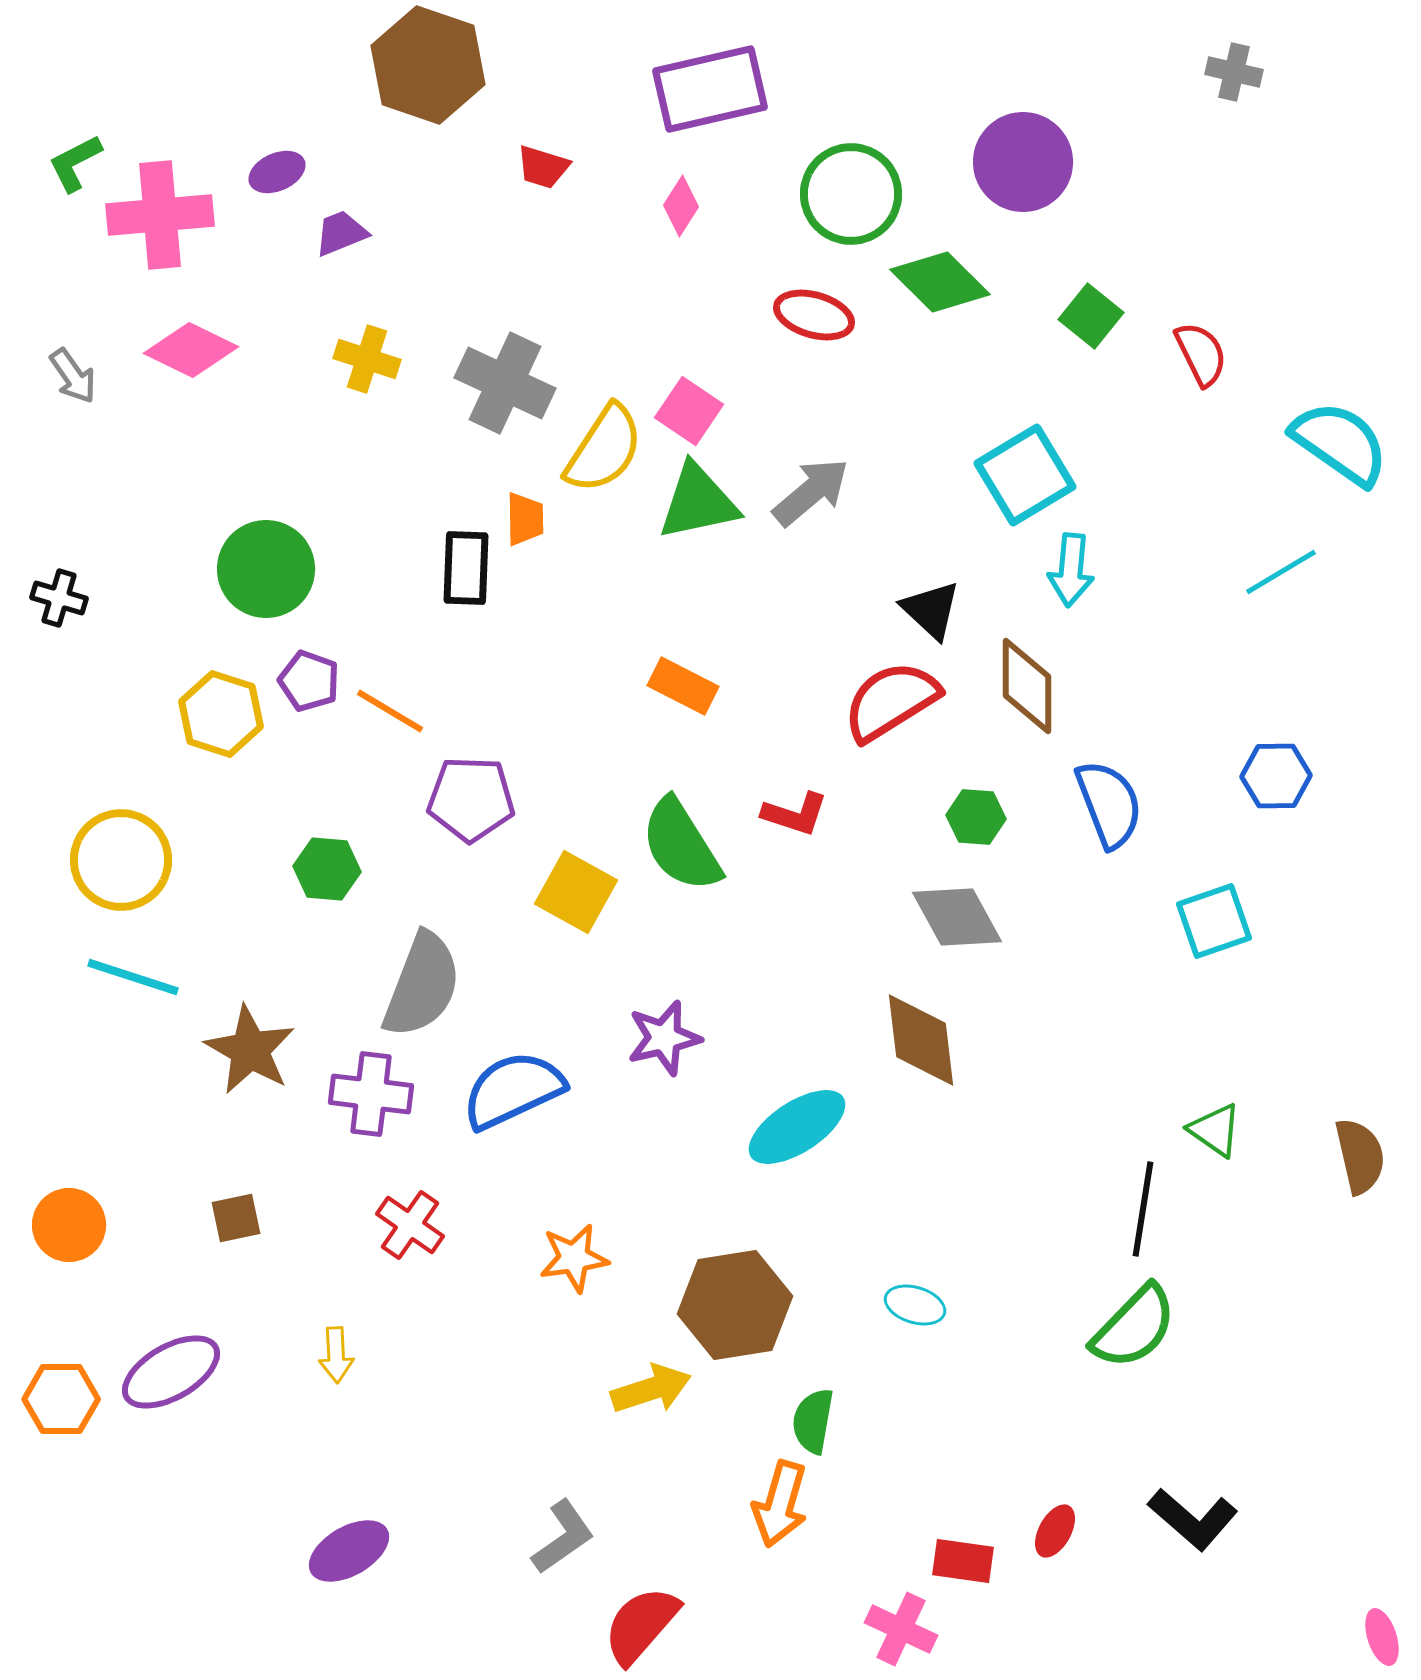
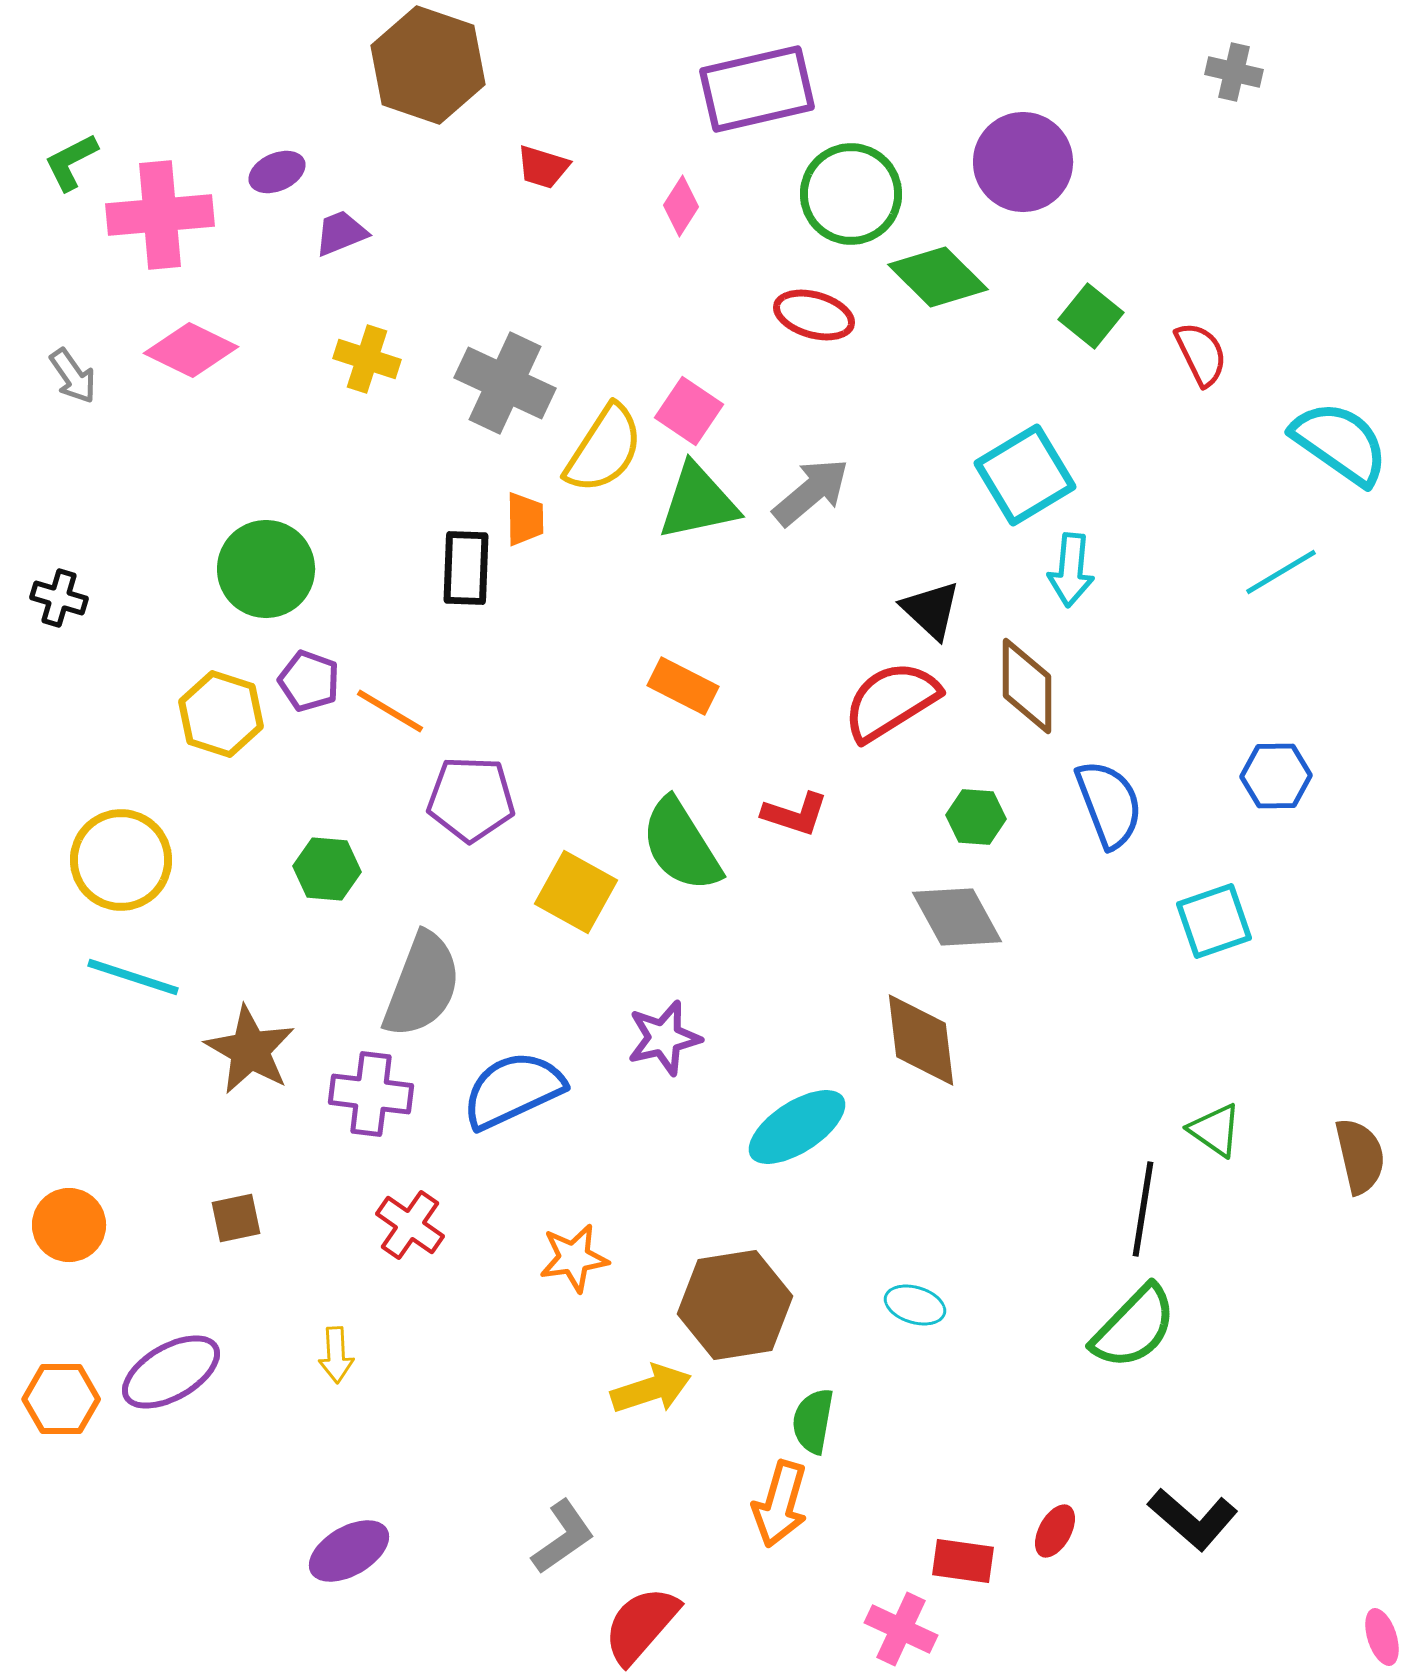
purple rectangle at (710, 89): moved 47 px right
green L-shape at (75, 163): moved 4 px left, 1 px up
green diamond at (940, 282): moved 2 px left, 5 px up
